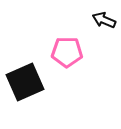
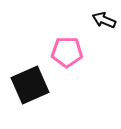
black square: moved 5 px right, 3 px down
